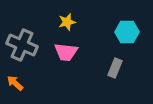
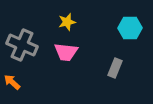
cyan hexagon: moved 3 px right, 4 px up
orange arrow: moved 3 px left, 1 px up
